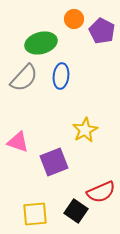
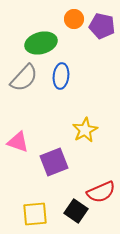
purple pentagon: moved 5 px up; rotated 15 degrees counterclockwise
